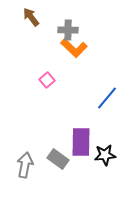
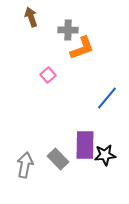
brown arrow: rotated 18 degrees clockwise
orange L-shape: moved 8 px right; rotated 64 degrees counterclockwise
pink square: moved 1 px right, 5 px up
purple rectangle: moved 4 px right, 3 px down
gray rectangle: rotated 10 degrees clockwise
